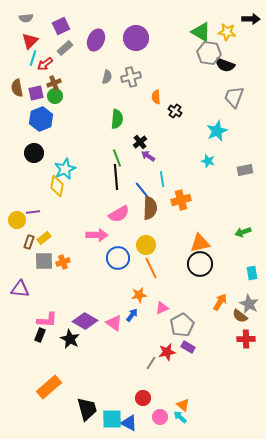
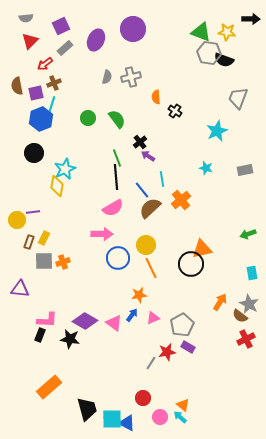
green triangle at (201, 32): rotated 10 degrees counterclockwise
purple circle at (136, 38): moved 3 px left, 9 px up
cyan line at (33, 58): moved 19 px right, 46 px down
black semicircle at (225, 65): moved 1 px left, 5 px up
brown semicircle at (17, 88): moved 2 px up
green circle at (55, 96): moved 33 px right, 22 px down
gray trapezoid at (234, 97): moved 4 px right, 1 px down
green semicircle at (117, 119): rotated 42 degrees counterclockwise
cyan star at (208, 161): moved 2 px left, 7 px down
orange cross at (181, 200): rotated 24 degrees counterclockwise
brown semicircle at (150, 208): rotated 135 degrees counterclockwise
pink semicircle at (119, 214): moved 6 px left, 6 px up
green arrow at (243, 232): moved 5 px right, 2 px down
pink arrow at (97, 235): moved 5 px right, 1 px up
yellow rectangle at (44, 238): rotated 24 degrees counterclockwise
orange triangle at (200, 243): moved 2 px right, 6 px down
black circle at (200, 264): moved 9 px left
pink triangle at (162, 308): moved 9 px left, 10 px down
black star at (70, 339): rotated 18 degrees counterclockwise
red cross at (246, 339): rotated 24 degrees counterclockwise
blue triangle at (129, 423): moved 2 px left
